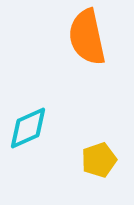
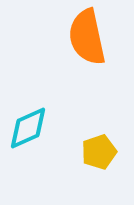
yellow pentagon: moved 8 px up
